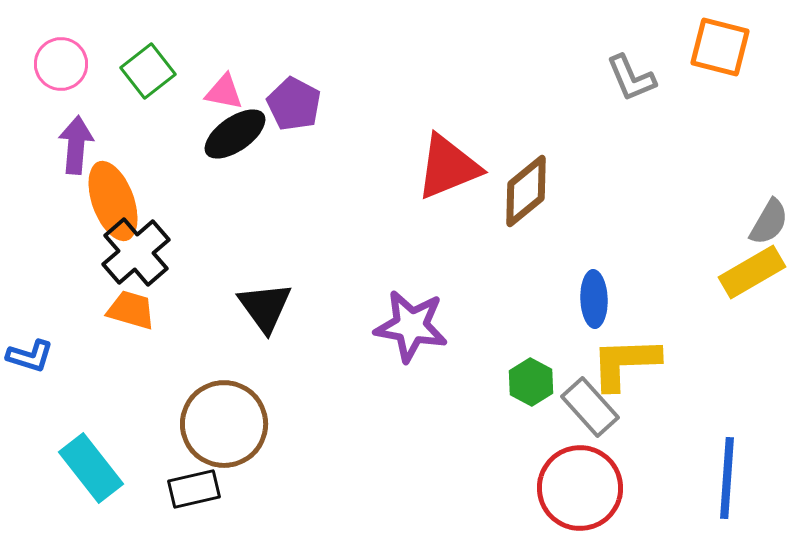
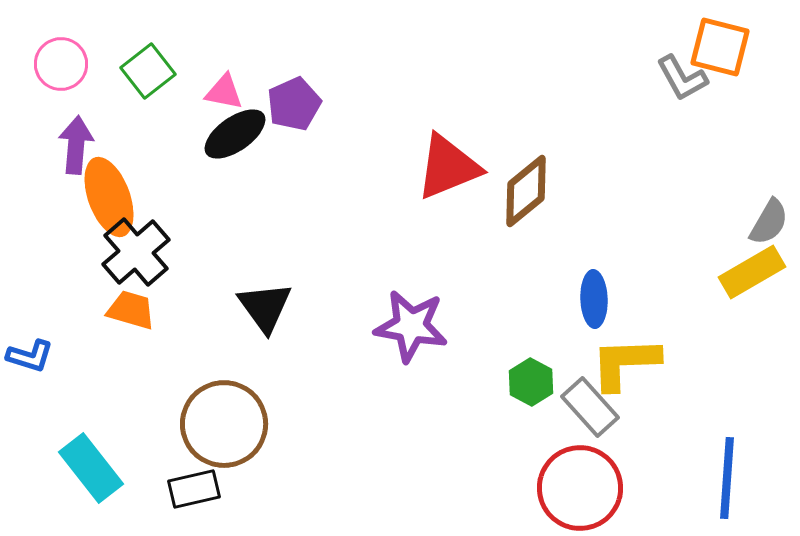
gray L-shape: moved 51 px right; rotated 6 degrees counterclockwise
purple pentagon: rotated 20 degrees clockwise
orange ellipse: moved 4 px left, 4 px up
